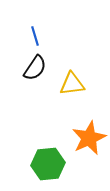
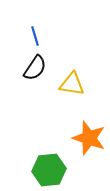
yellow triangle: rotated 16 degrees clockwise
orange star: rotated 28 degrees counterclockwise
green hexagon: moved 1 px right, 6 px down
